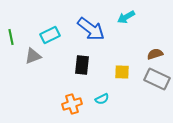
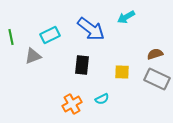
orange cross: rotated 12 degrees counterclockwise
